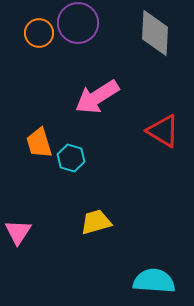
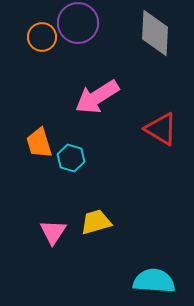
orange circle: moved 3 px right, 4 px down
red triangle: moved 2 px left, 2 px up
pink triangle: moved 35 px right
